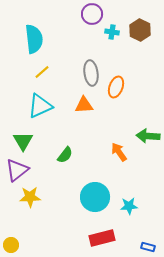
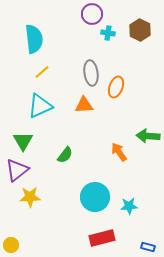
cyan cross: moved 4 px left, 1 px down
